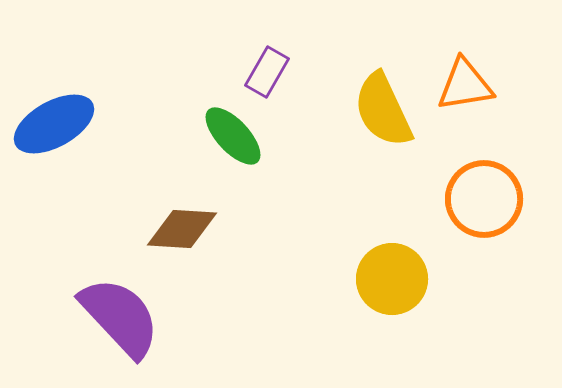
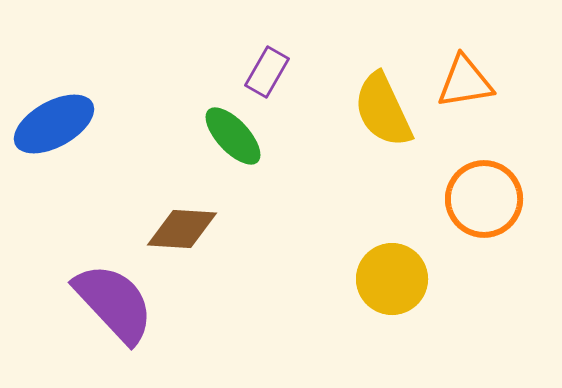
orange triangle: moved 3 px up
purple semicircle: moved 6 px left, 14 px up
